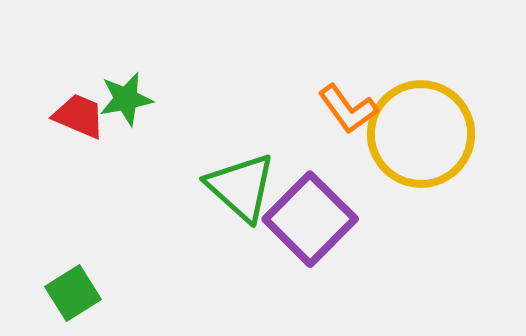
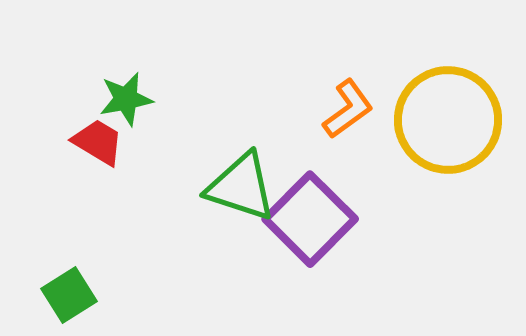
orange L-shape: rotated 90 degrees counterclockwise
red trapezoid: moved 19 px right, 26 px down; rotated 8 degrees clockwise
yellow circle: moved 27 px right, 14 px up
green triangle: rotated 24 degrees counterclockwise
green square: moved 4 px left, 2 px down
